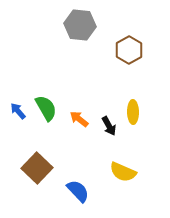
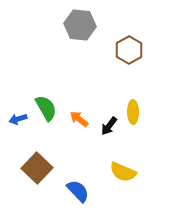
blue arrow: moved 8 px down; rotated 66 degrees counterclockwise
black arrow: rotated 66 degrees clockwise
